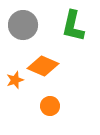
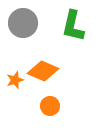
gray circle: moved 2 px up
orange diamond: moved 5 px down
